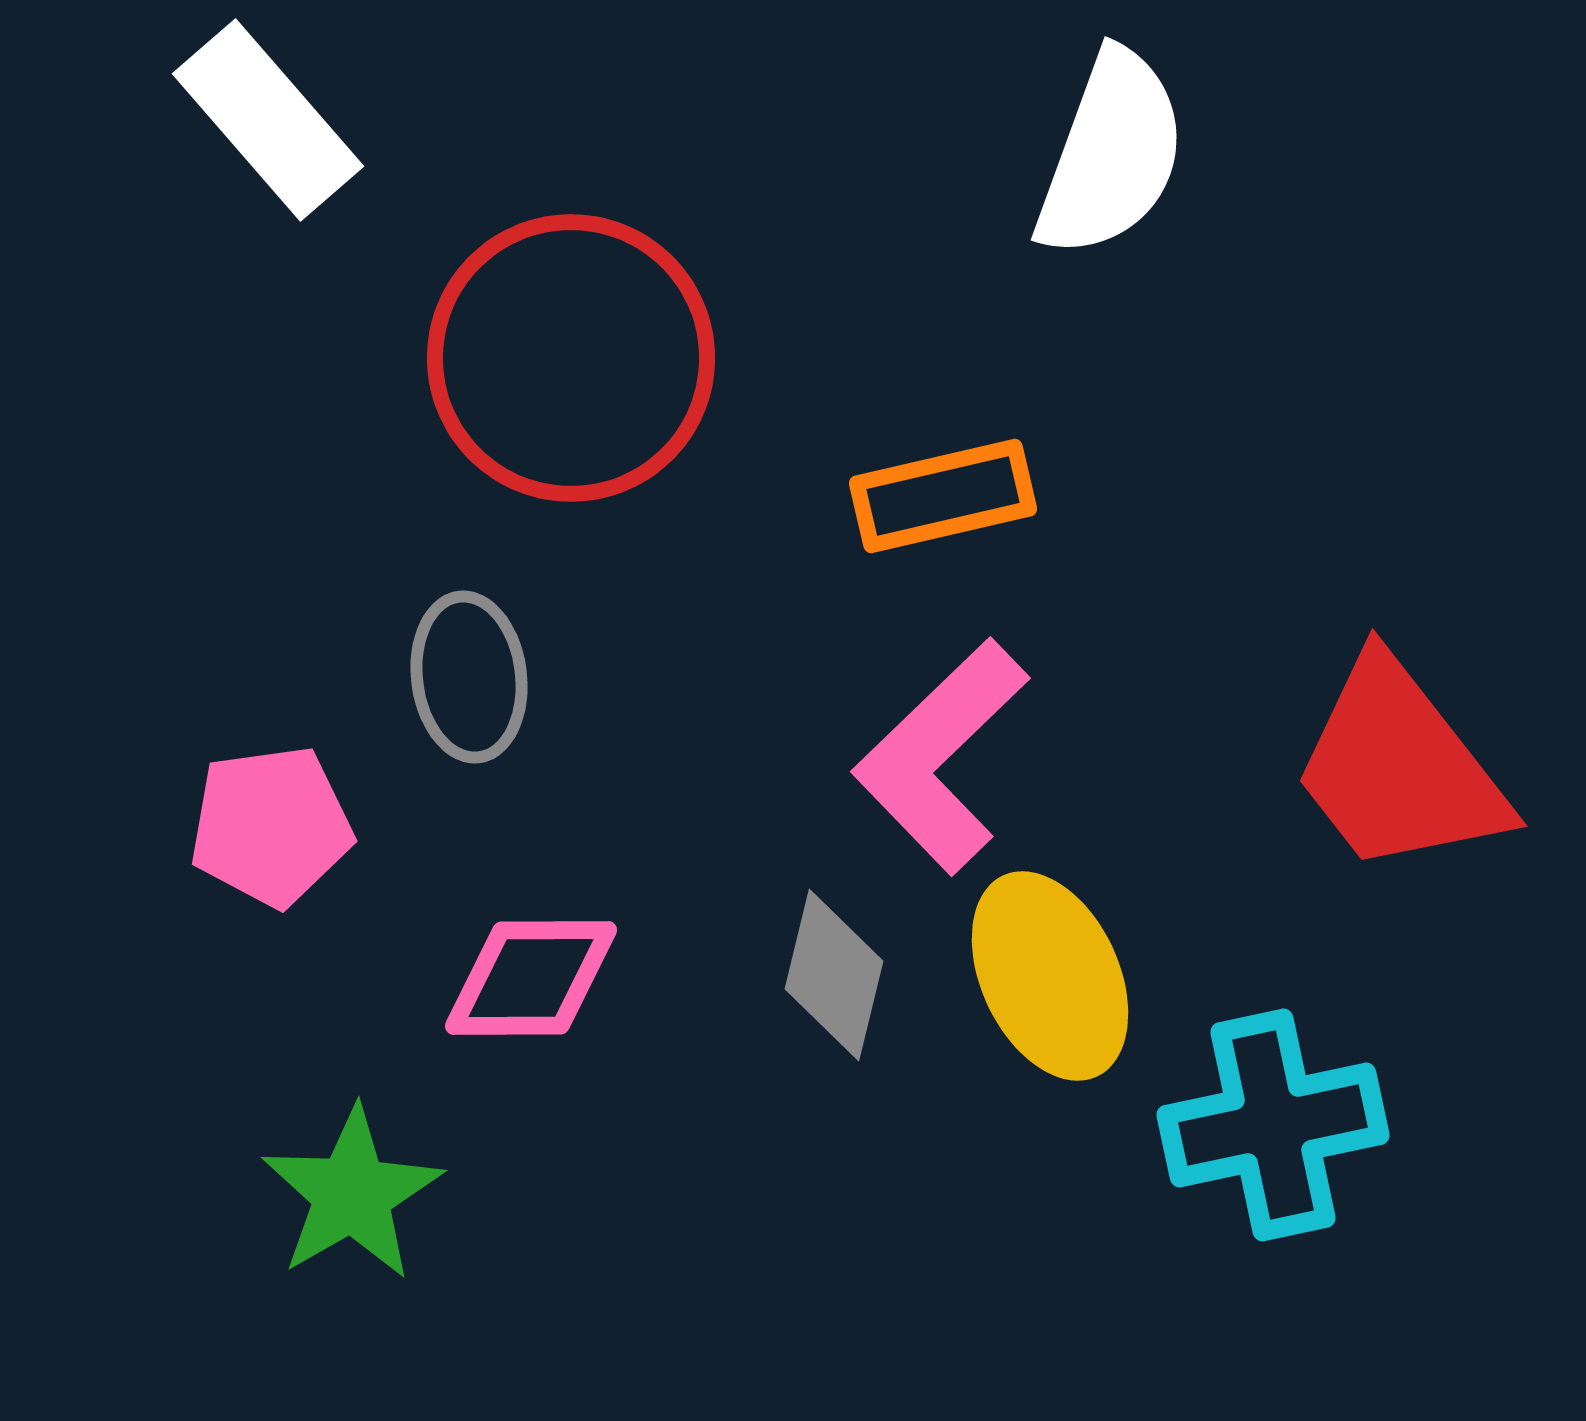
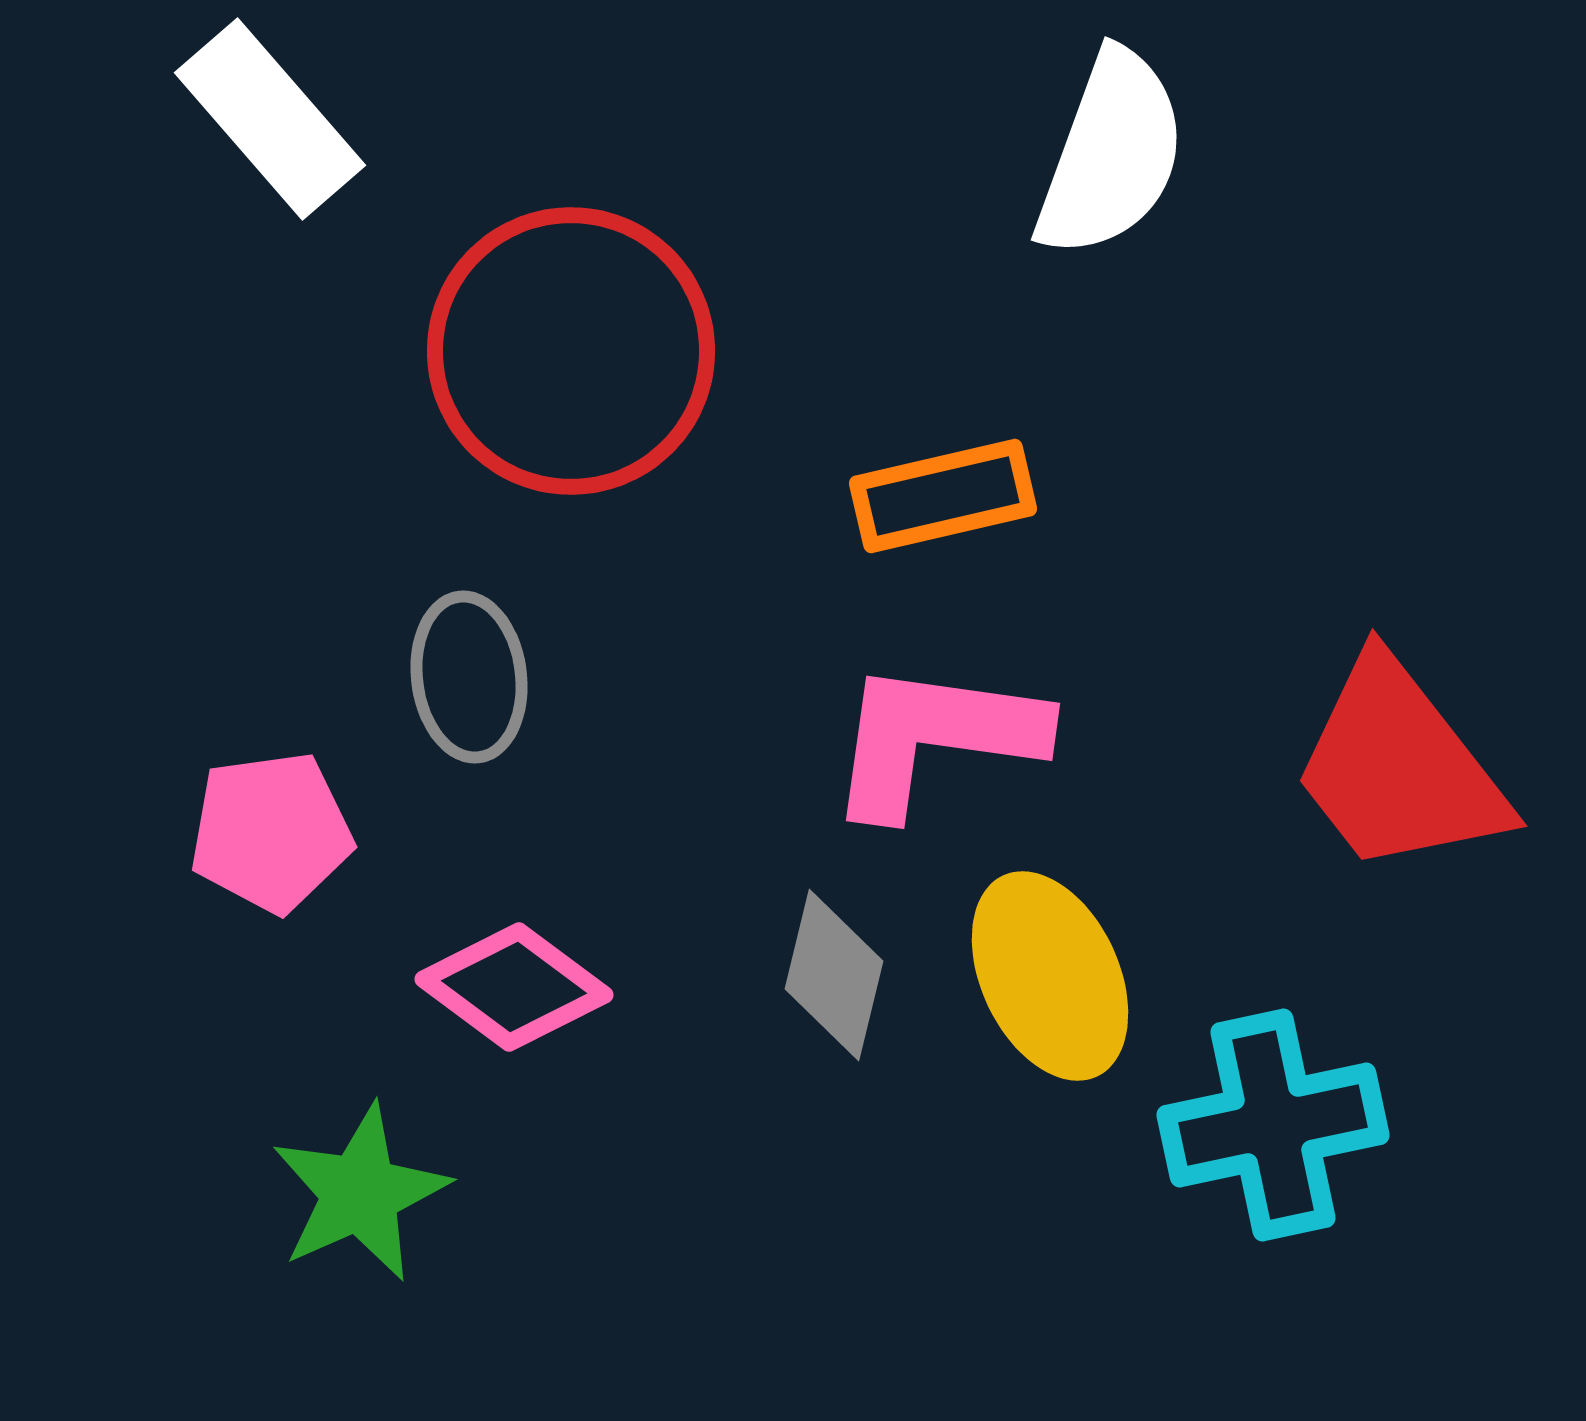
white rectangle: moved 2 px right, 1 px up
red circle: moved 7 px up
pink L-shape: moved 6 px left, 18 px up; rotated 52 degrees clockwise
pink pentagon: moved 6 px down
pink diamond: moved 17 px left, 9 px down; rotated 37 degrees clockwise
green star: moved 8 px right, 1 px up; rotated 6 degrees clockwise
